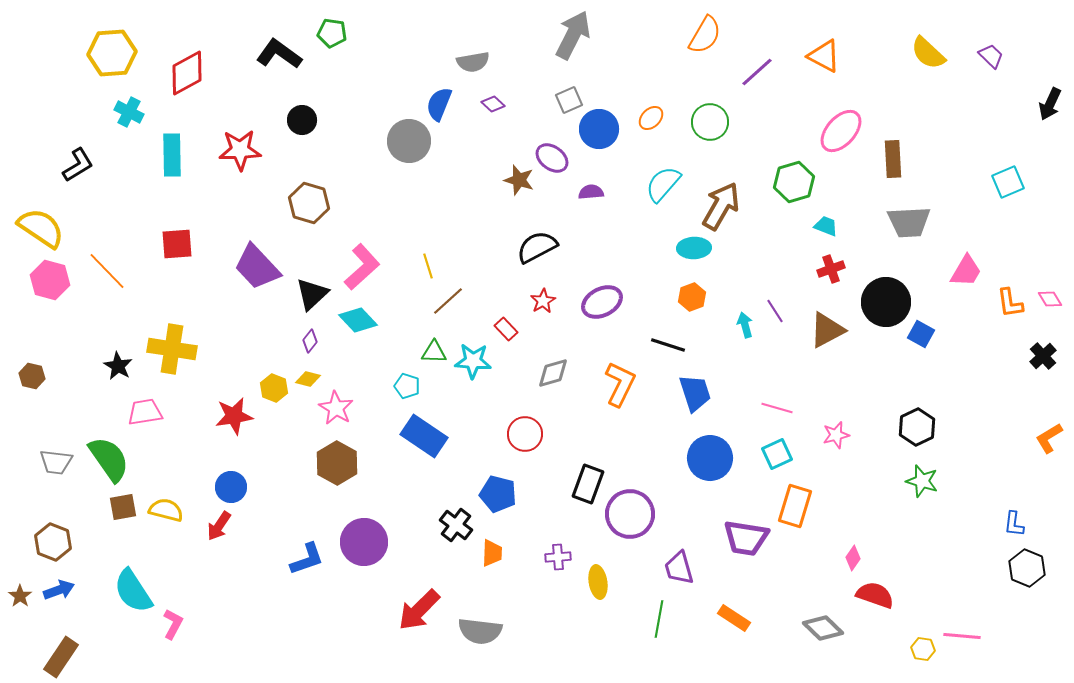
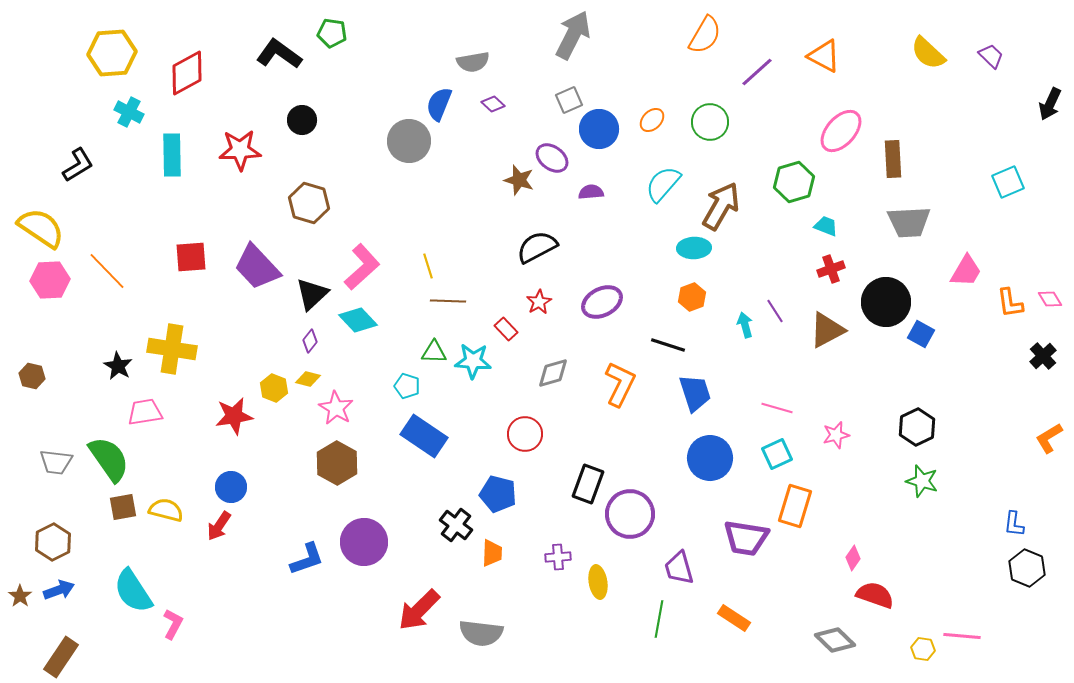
orange ellipse at (651, 118): moved 1 px right, 2 px down
red square at (177, 244): moved 14 px right, 13 px down
pink hexagon at (50, 280): rotated 18 degrees counterclockwise
brown line at (448, 301): rotated 44 degrees clockwise
red star at (543, 301): moved 4 px left, 1 px down
brown hexagon at (53, 542): rotated 12 degrees clockwise
gray diamond at (823, 628): moved 12 px right, 12 px down
gray semicircle at (480, 631): moved 1 px right, 2 px down
